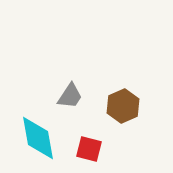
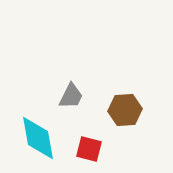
gray trapezoid: moved 1 px right; rotated 8 degrees counterclockwise
brown hexagon: moved 2 px right, 4 px down; rotated 20 degrees clockwise
